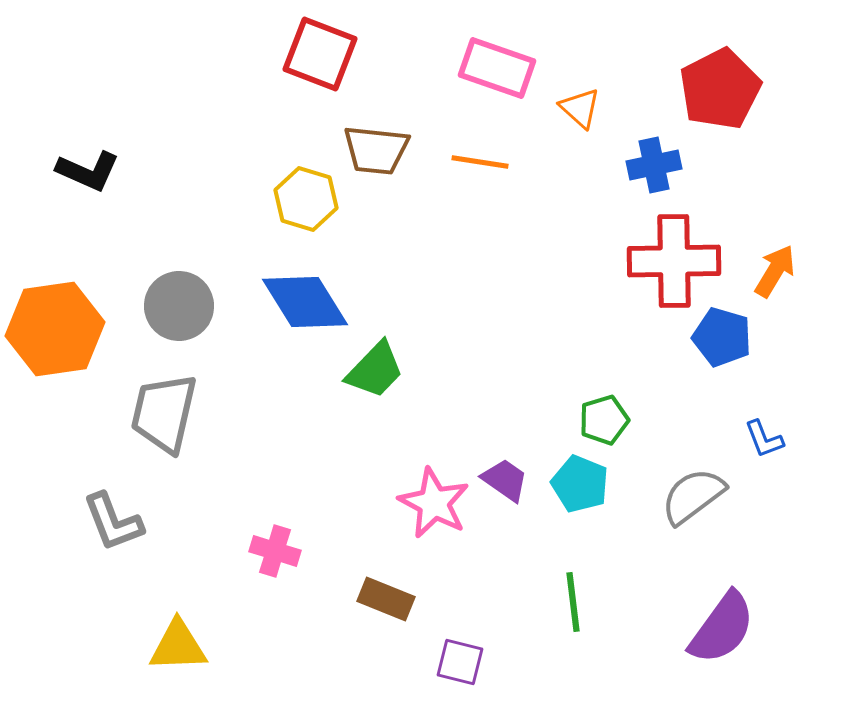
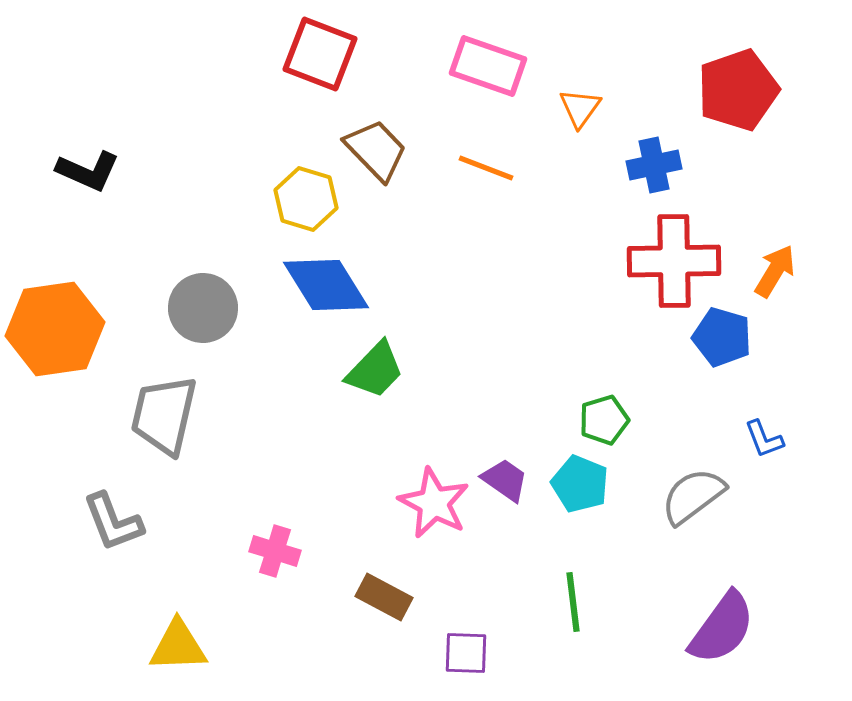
pink rectangle: moved 9 px left, 2 px up
red pentagon: moved 18 px right, 1 px down; rotated 8 degrees clockwise
orange triangle: rotated 24 degrees clockwise
brown trapezoid: rotated 140 degrees counterclockwise
orange line: moved 6 px right, 6 px down; rotated 12 degrees clockwise
blue diamond: moved 21 px right, 17 px up
gray circle: moved 24 px right, 2 px down
gray trapezoid: moved 2 px down
brown rectangle: moved 2 px left, 2 px up; rotated 6 degrees clockwise
purple square: moved 6 px right, 9 px up; rotated 12 degrees counterclockwise
